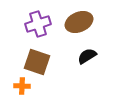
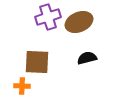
purple cross: moved 10 px right, 7 px up
black semicircle: moved 2 px down; rotated 18 degrees clockwise
brown square: rotated 16 degrees counterclockwise
